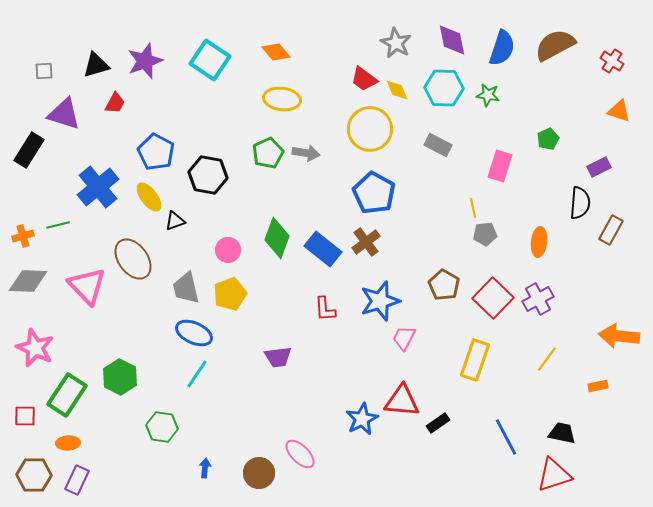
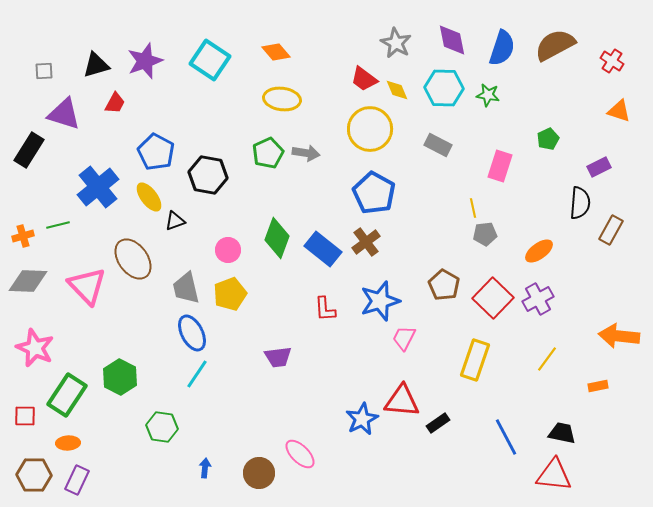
orange ellipse at (539, 242): moved 9 px down; rotated 48 degrees clockwise
blue ellipse at (194, 333): moved 2 px left; rotated 39 degrees clockwise
red triangle at (554, 475): rotated 24 degrees clockwise
